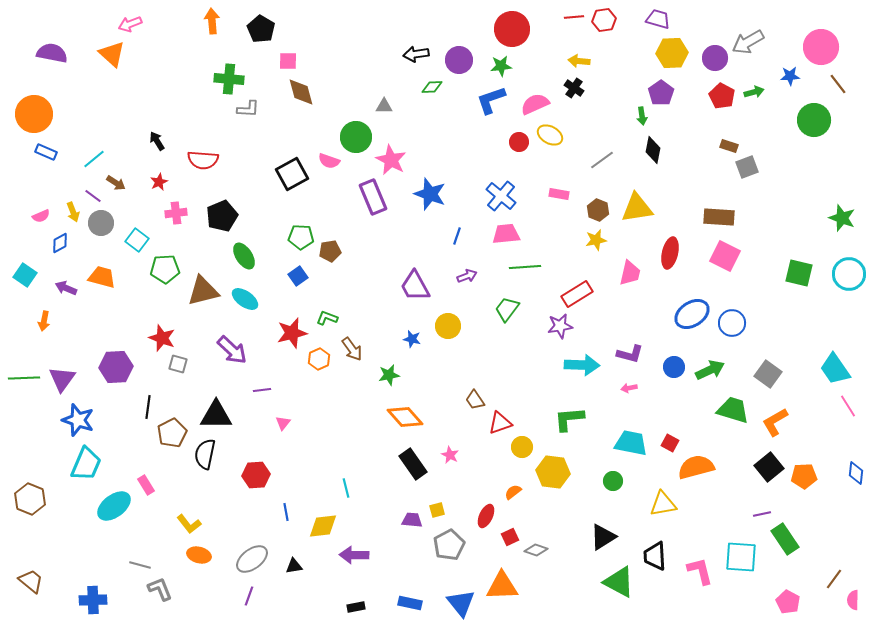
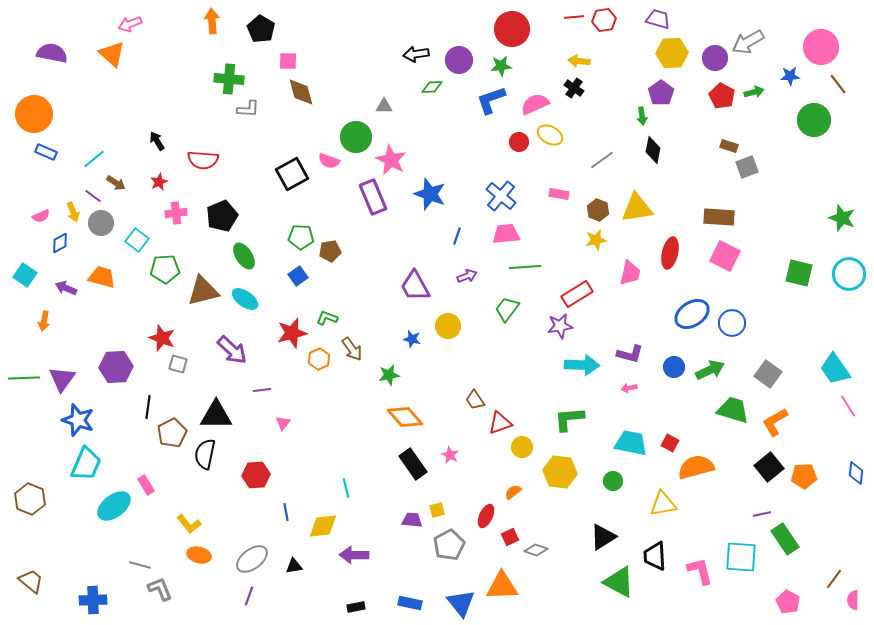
yellow hexagon at (553, 472): moved 7 px right
